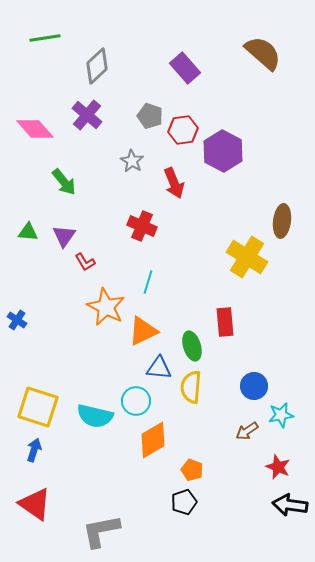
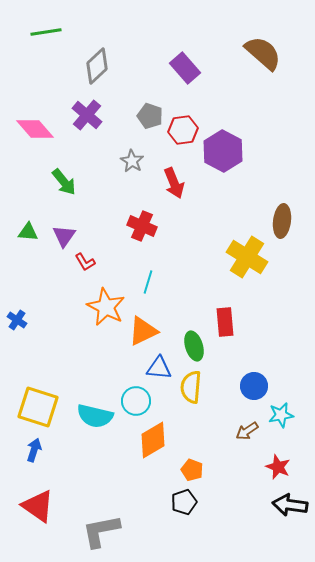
green line: moved 1 px right, 6 px up
green ellipse: moved 2 px right
red triangle: moved 3 px right, 2 px down
